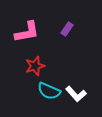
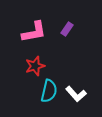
pink L-shape: moved 7 px right
cyan semicircle: rotated 100 degrees counterclockwise
